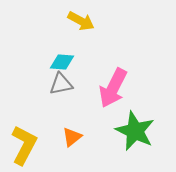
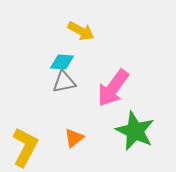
yellow arrow: moved 10 px down
gray triangle: moved 3 px right, 2 px up
pink arrow: rotated 9 degrees clockwise
orange triangle: moved 2 px right, 1 px down
yellow L-shape: moved 1 px right, 2 px down
